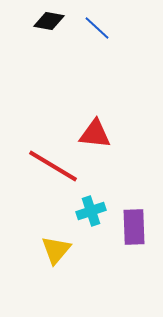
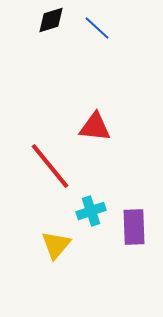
black diamond: moved 2 px right, 1 px up; rotated 28 degrees counterclockwise
red triangle: moved 7 px up
red line: moved 3 px left; rotated 20 degrees clockwise
yellow triangle: moved 5 px up
